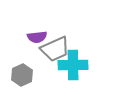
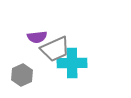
cyan cross: moved 1 px left, 2 px up
